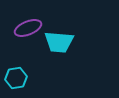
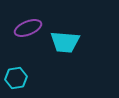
cyan trapezoid: moved 6 px right
